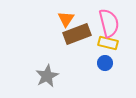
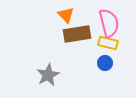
orange triangle: moved 4 px up; rotated 18 degrees counterclockwise
brown rectangle: rotated 12 degrees clockwise
gray star: moved 1 px right, 1 px up
